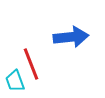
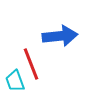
blue arrow: moved 11 px left, 1 px up
